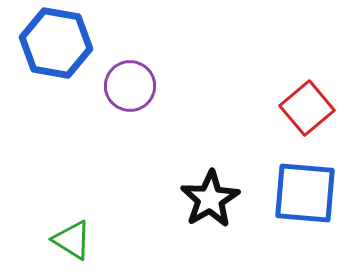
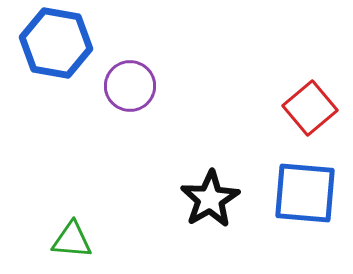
red square: moved 3 px right
green triangle: rotated 27 degrees counterclockwise
